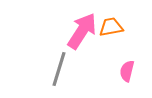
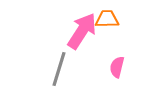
orange trapezoid: moved 4 px left, 8 px up; rotated 10 degrees clockwise
pink semicircle: moved 10 px left, 4 px up
